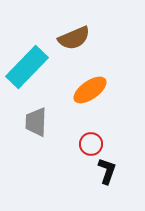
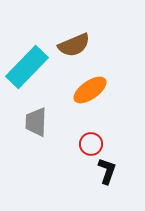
brown semicircle: moved 7 px down
